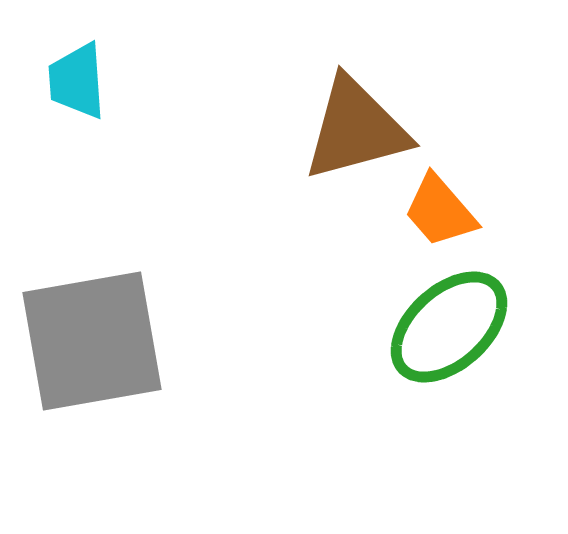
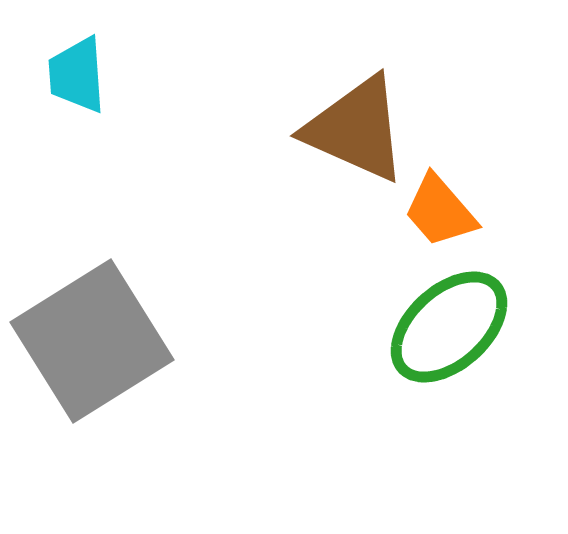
cyan trapezoid: moved 6 px up
brown triangle: rotated 39 degrees clockwise
gray square: rotated 22 degrees counterclockwise
